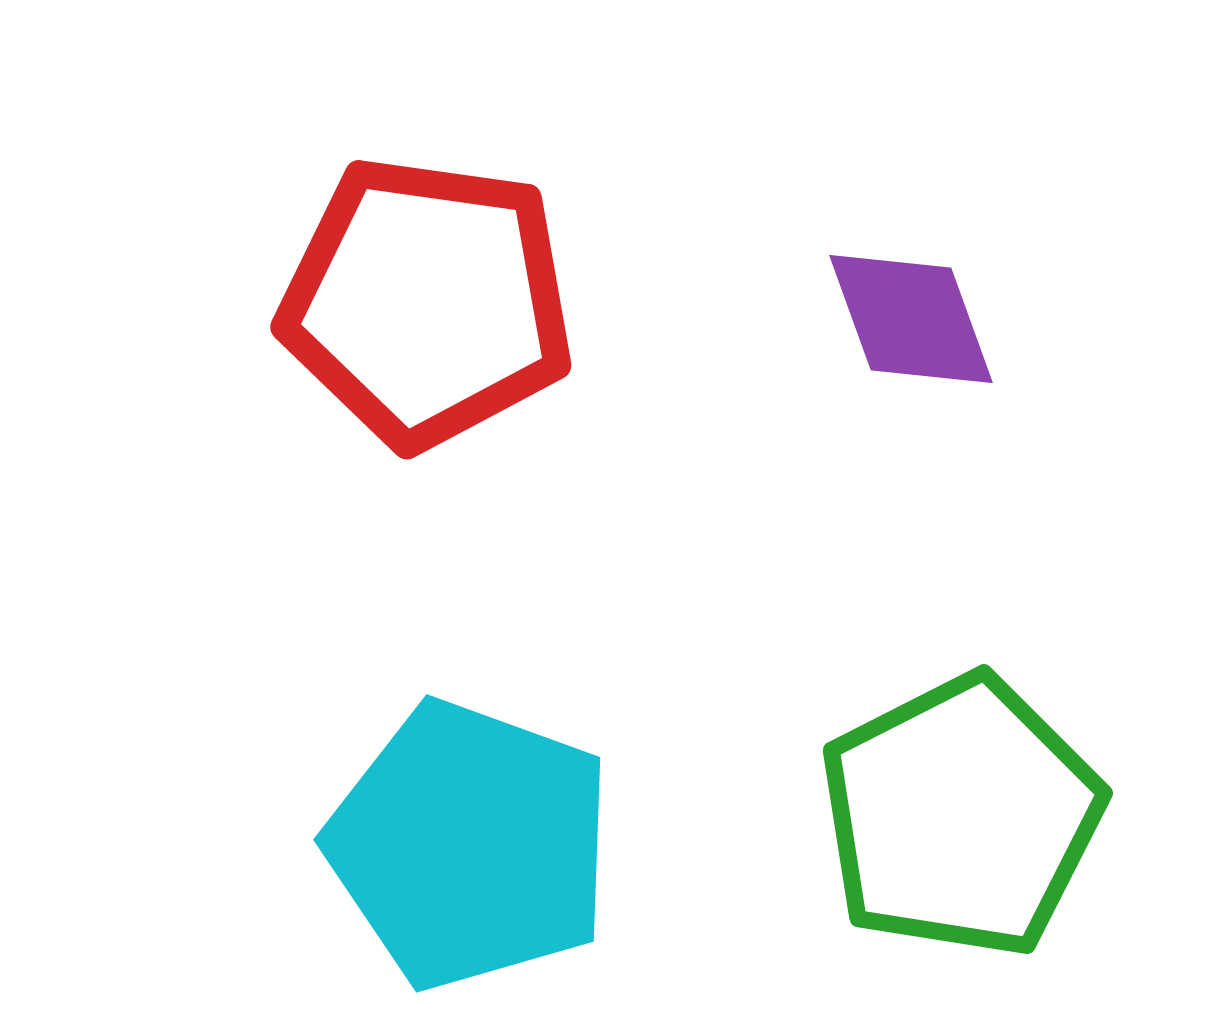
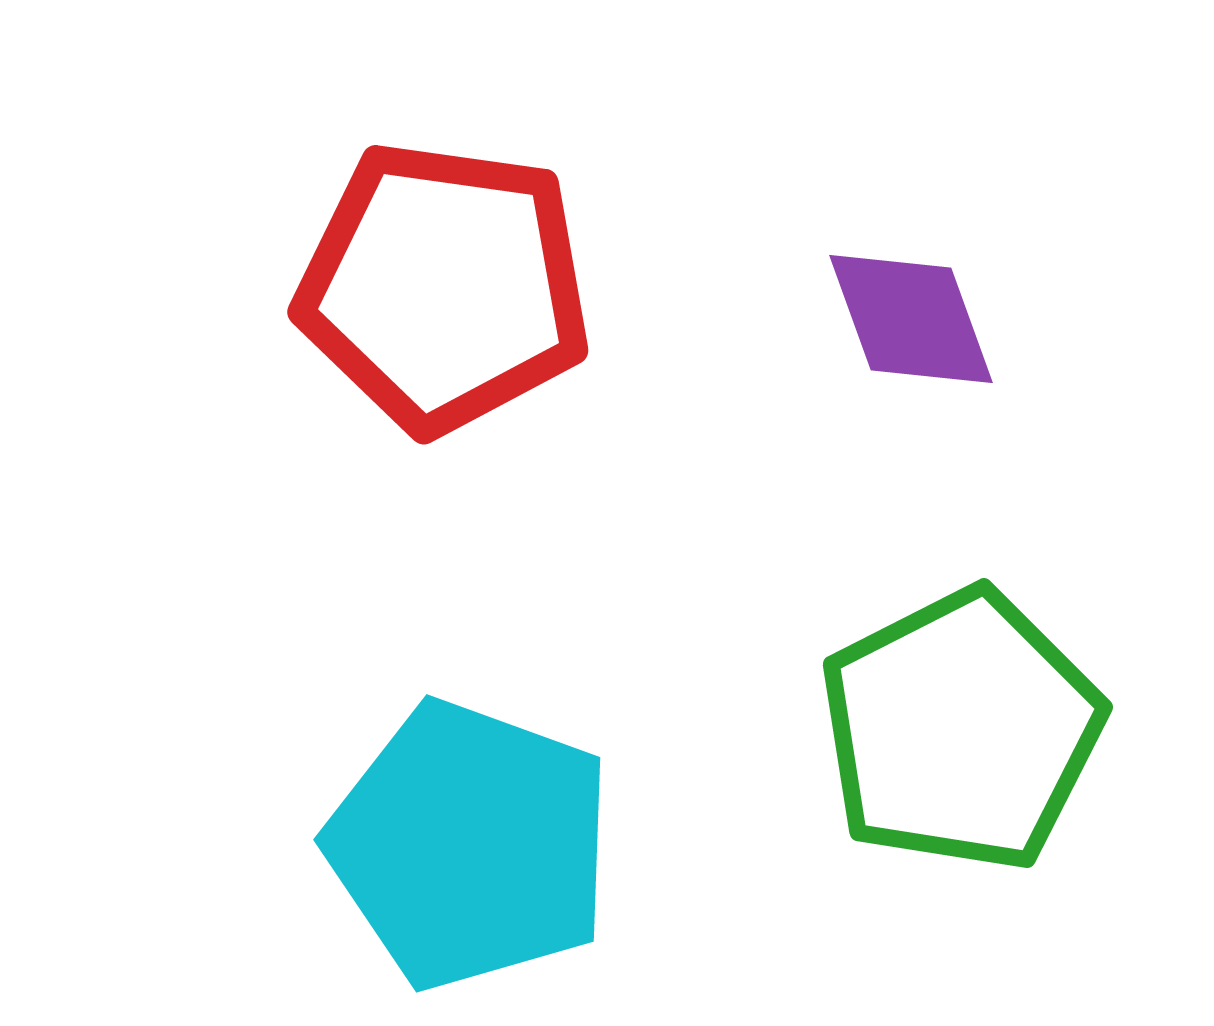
red pentagon: moved 17 px right, 15 px up
green pentagon: moved 86 px up
